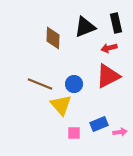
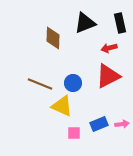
black rectangle: moved 4 px right
black triangle: moved 4 px up
blue circle: moved 1 px left, 1 px up
yellow triangle: moved 1 px right, 1 px down; rotated 25 degrees counterclockwise
pink arrow: moved 2 px right, 8 px up
